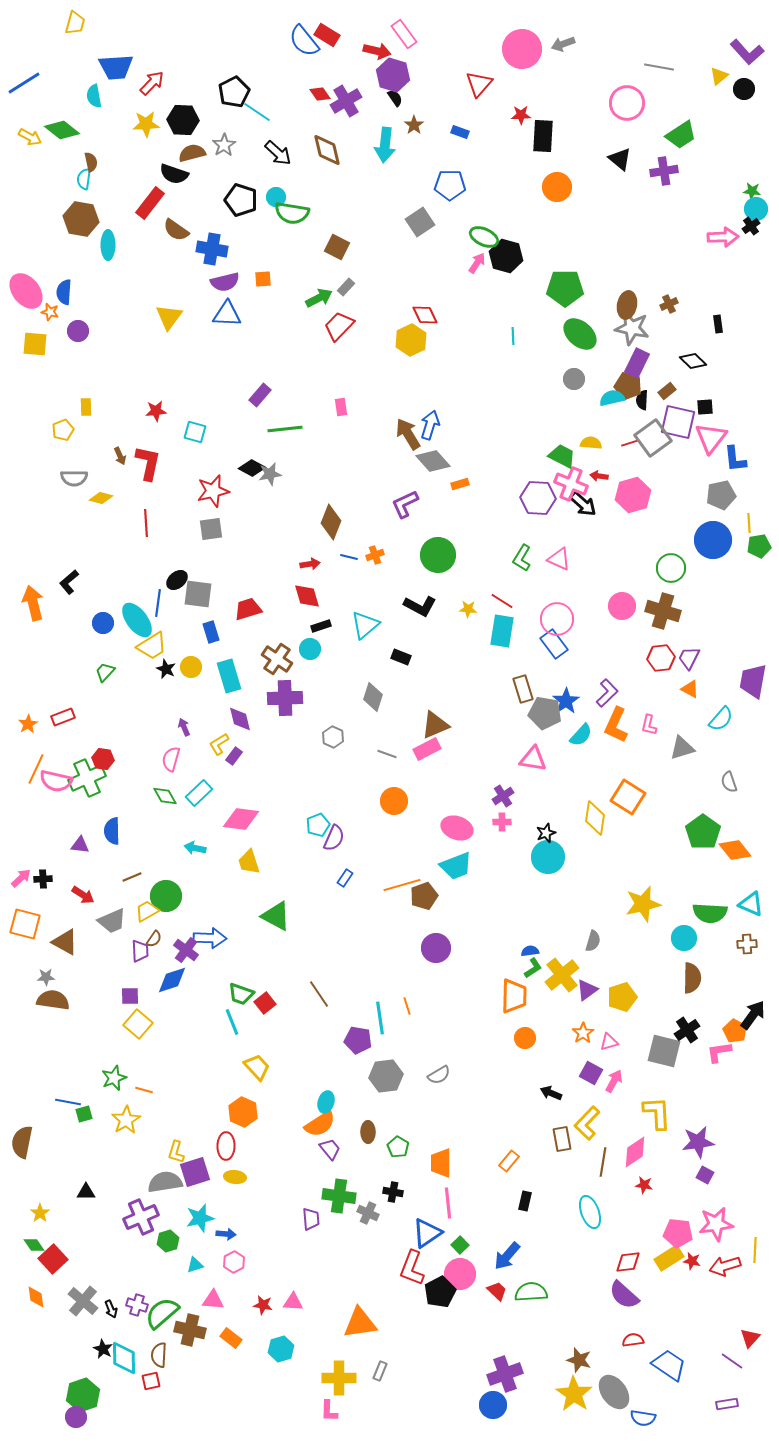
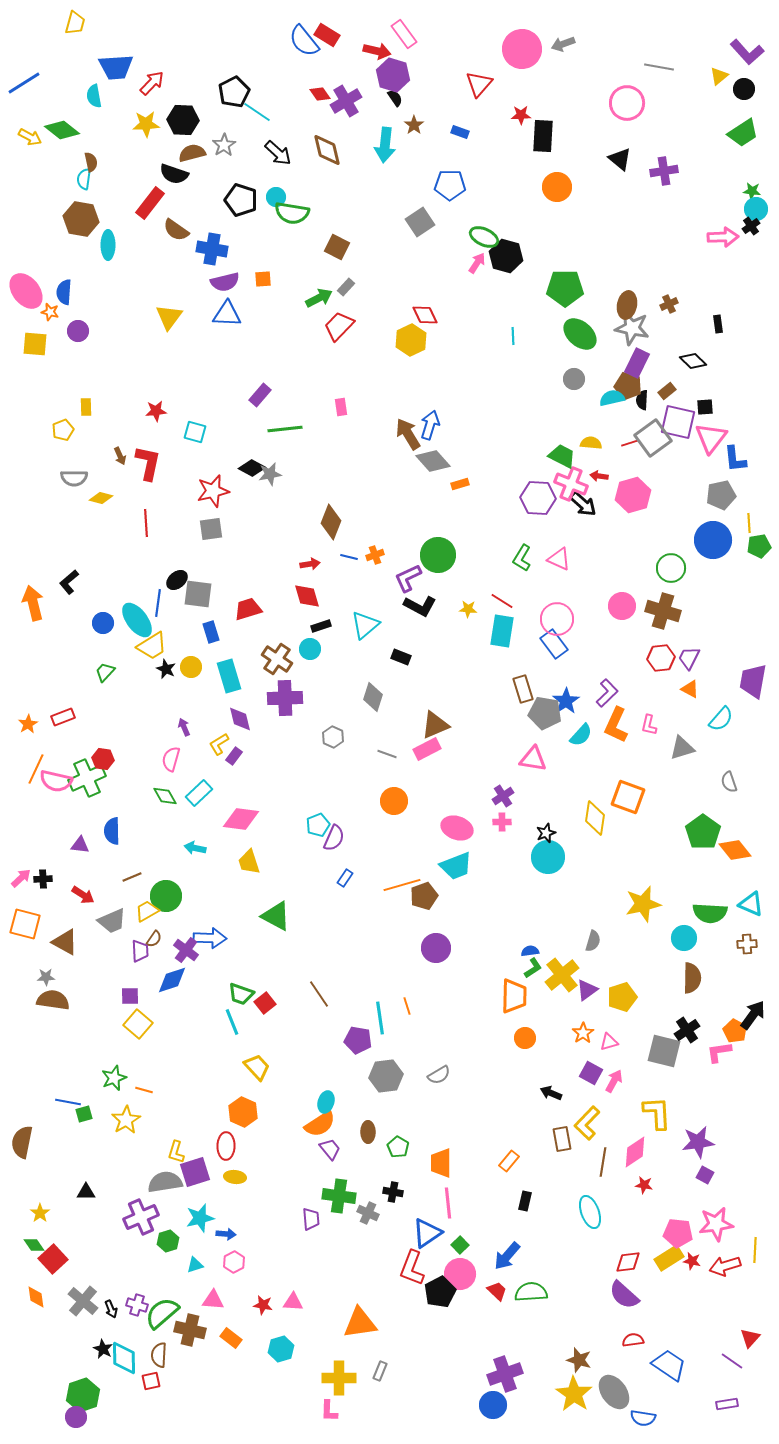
green trapezoid at (681, 135): moved 62 px right, 2 px up
purple L-shape at (405, 504): moved 3 px right, 74 px down
orange square at (628, 797): rotated 12 degrees counterclockwise
